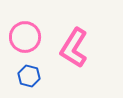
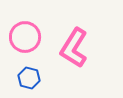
blue hexagon: moved 2 px down
